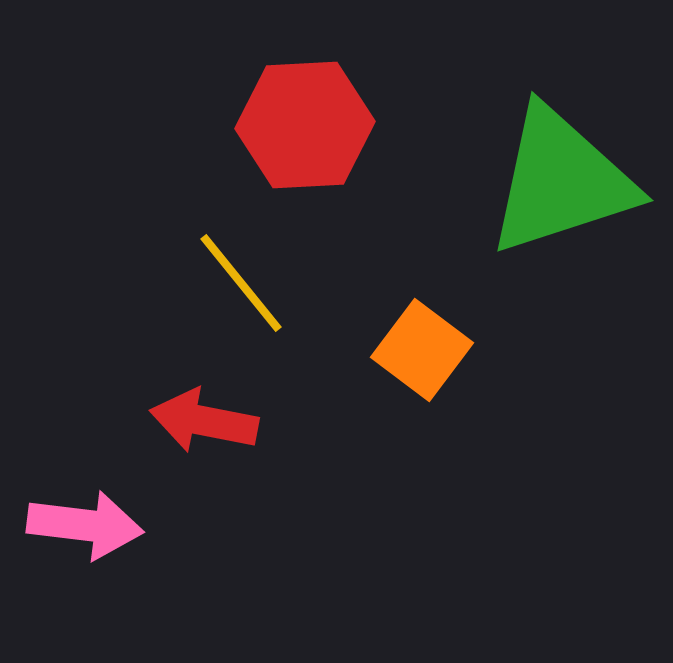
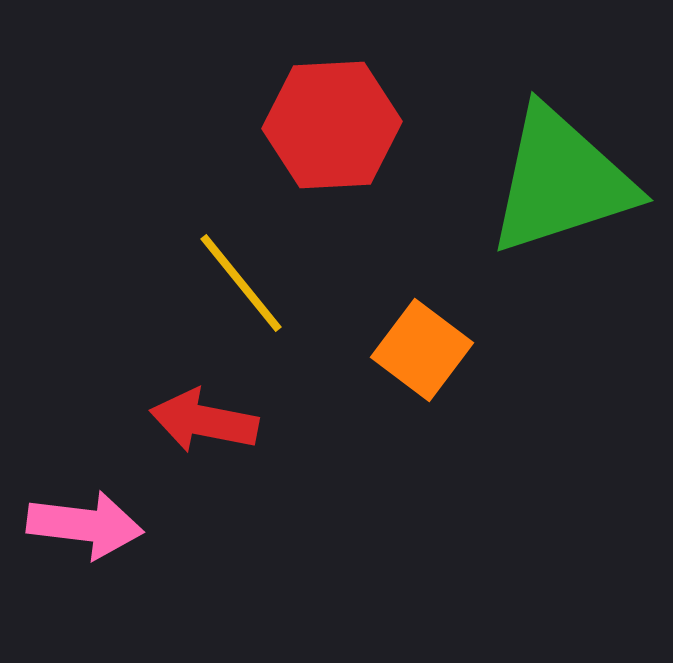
red hexagon: moved 27 px right
